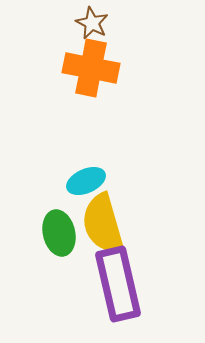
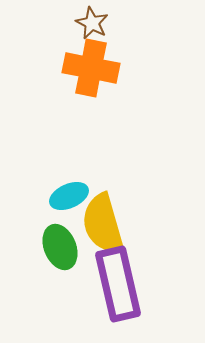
cyan ellipse: moved 17 px left, 15 px down
green ellipse: moved 1 px right, 14 px down; rotated 9 degrees counterclockwise
